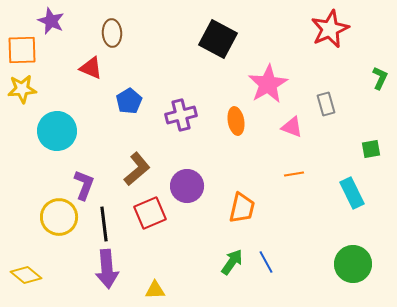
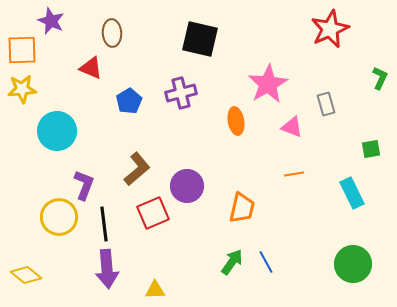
black square: moved 18 px left; rotated 15 degrees counterclockwise
purple cross: moved 22 px up
red square: moved 3 px right
